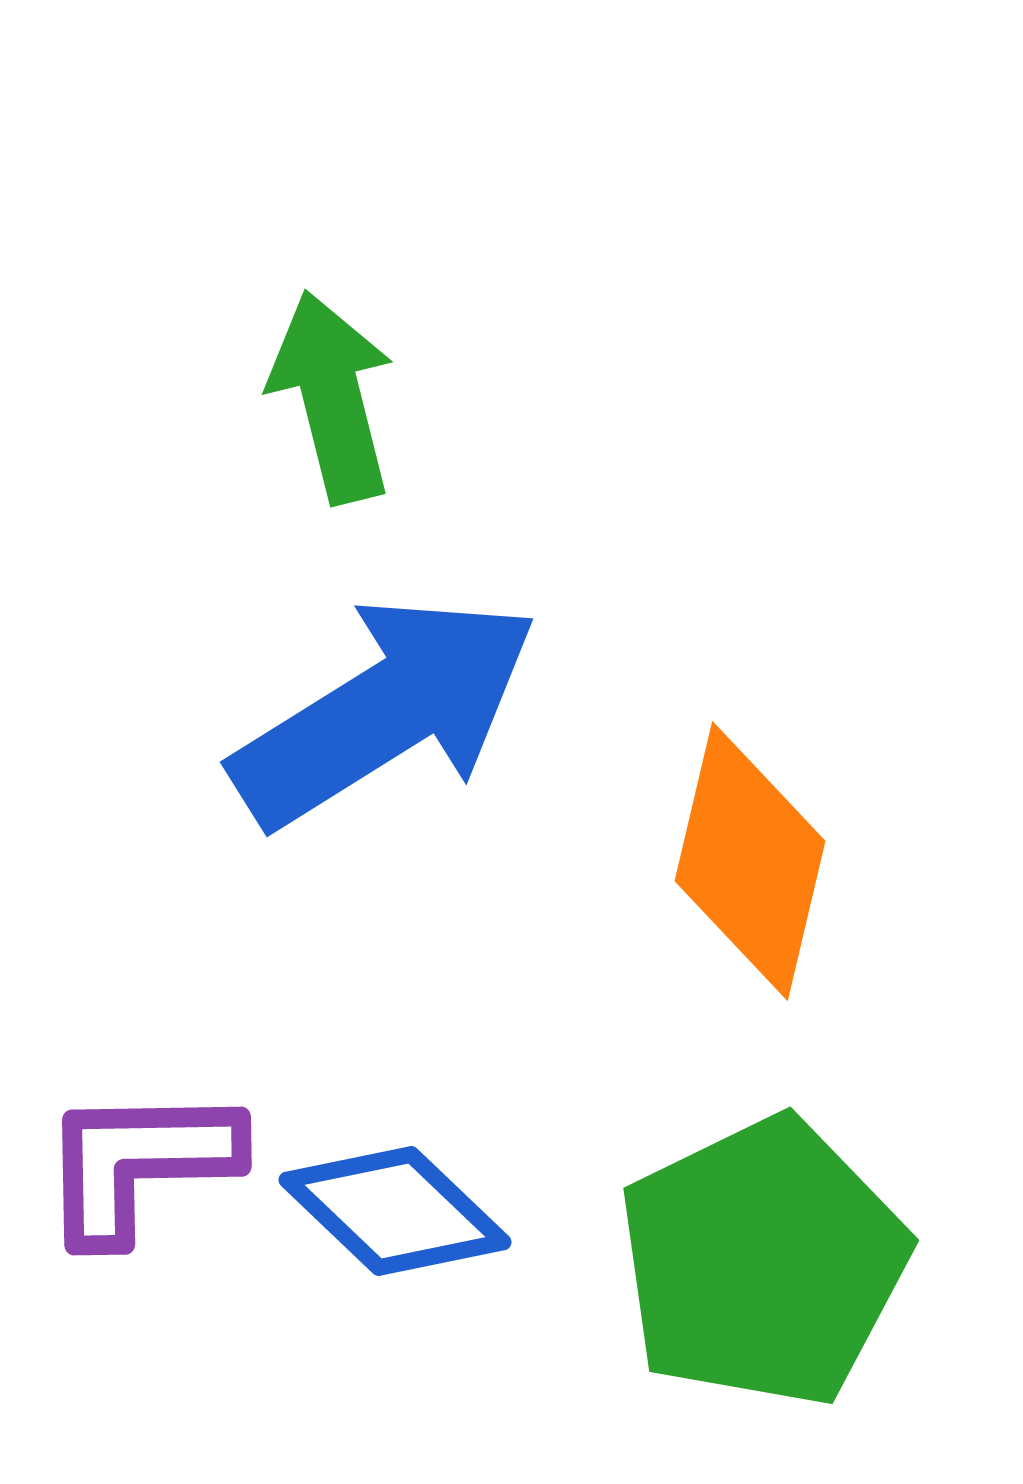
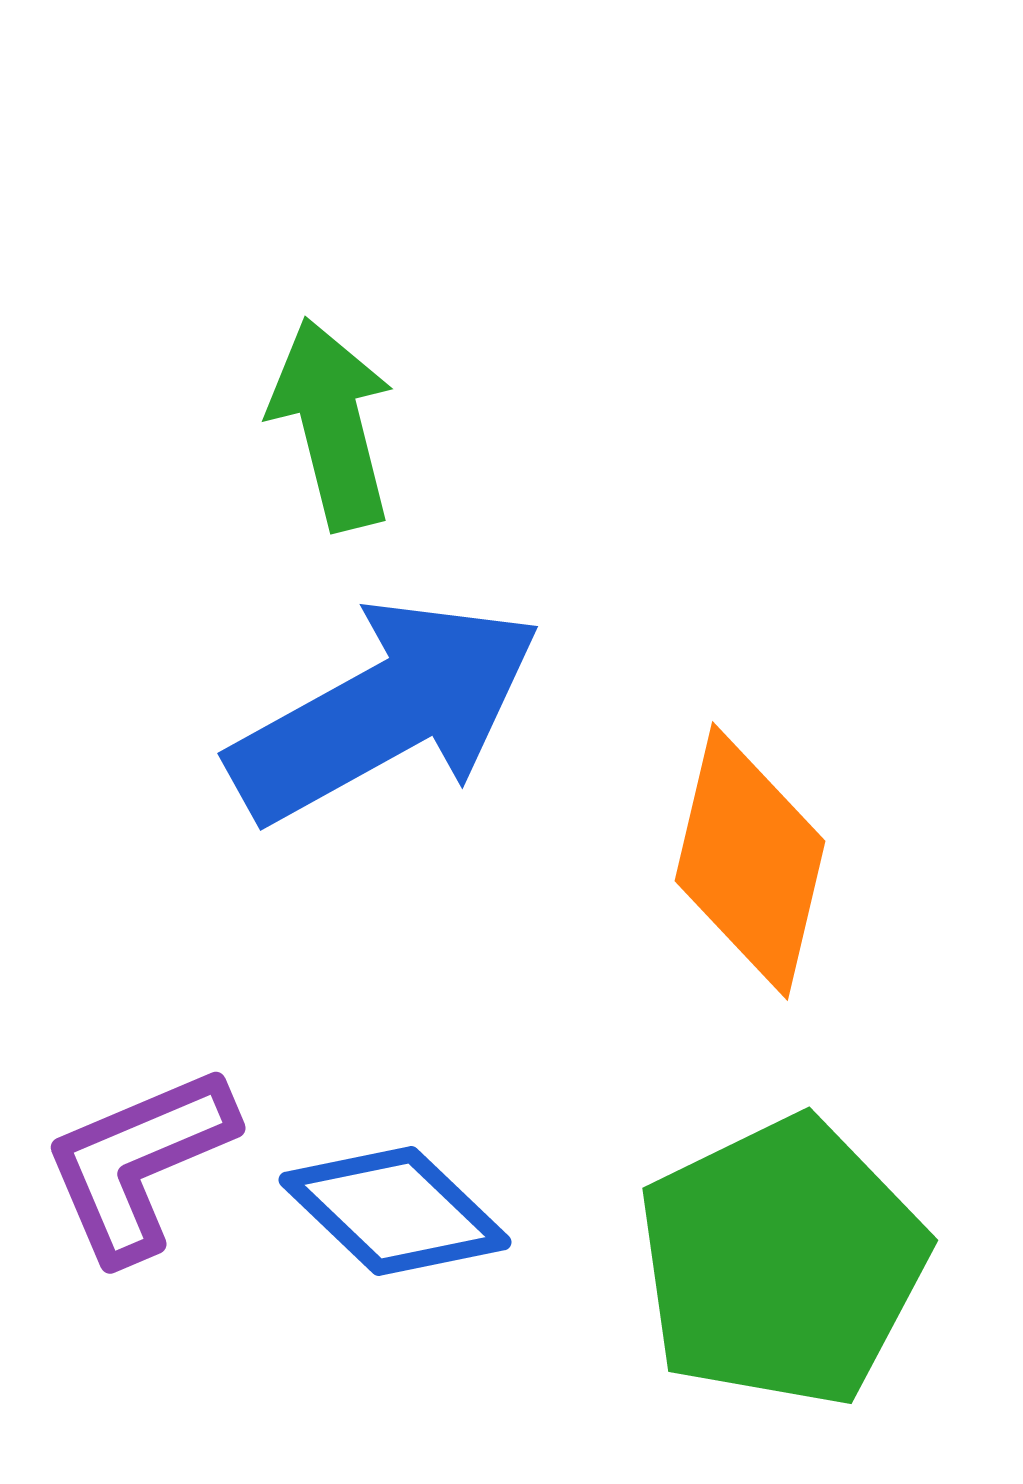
green arrow: moved 27 px down
blue arrow: rotated 3 degrees clockwise
purple L-shape: rotated 22 degrees counterclockwise
green pentagon: moved 19 px right
